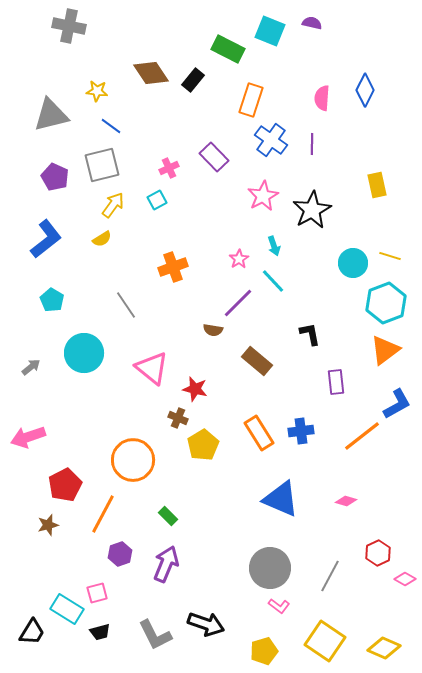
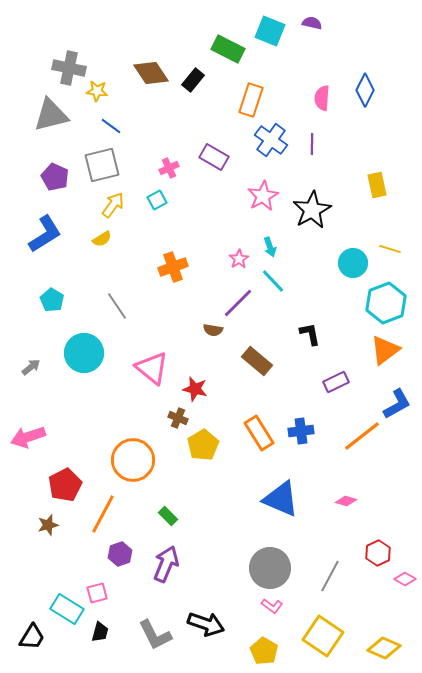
gray cross at (69, 26): moved 42 px down
purple rectangle at (214, 157): rotated 16 degrees counterclockwise
blue L-shape at (46, 239): moved 1 px left, 5 px up; rotated 6 degrees clockwise
cyan arrow at (274, 246): moved 4 px left, 1 px down
yellow line at (390, 256): moved 7 px up
gray line at (126, 305): moved 9 px left, 1 px down
purple rectangle at (336, 382): rotated 70 degrees clockwise
pink L-shape at (279, 606): moved 7 px left
black trapezoid at (32, 632): moved 5 px down
black trapezoid at (100, 632): rotated 60 degrees counterclockwise
yellow square at (325, 641): moved 2 px left, 5 px up
yellow pentagon at (264, 651): rotated 24 degrees counterclockwise
